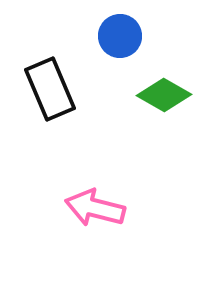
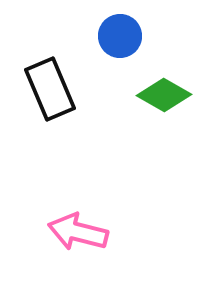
pink arrow: moved 17 px left, 24 px down
